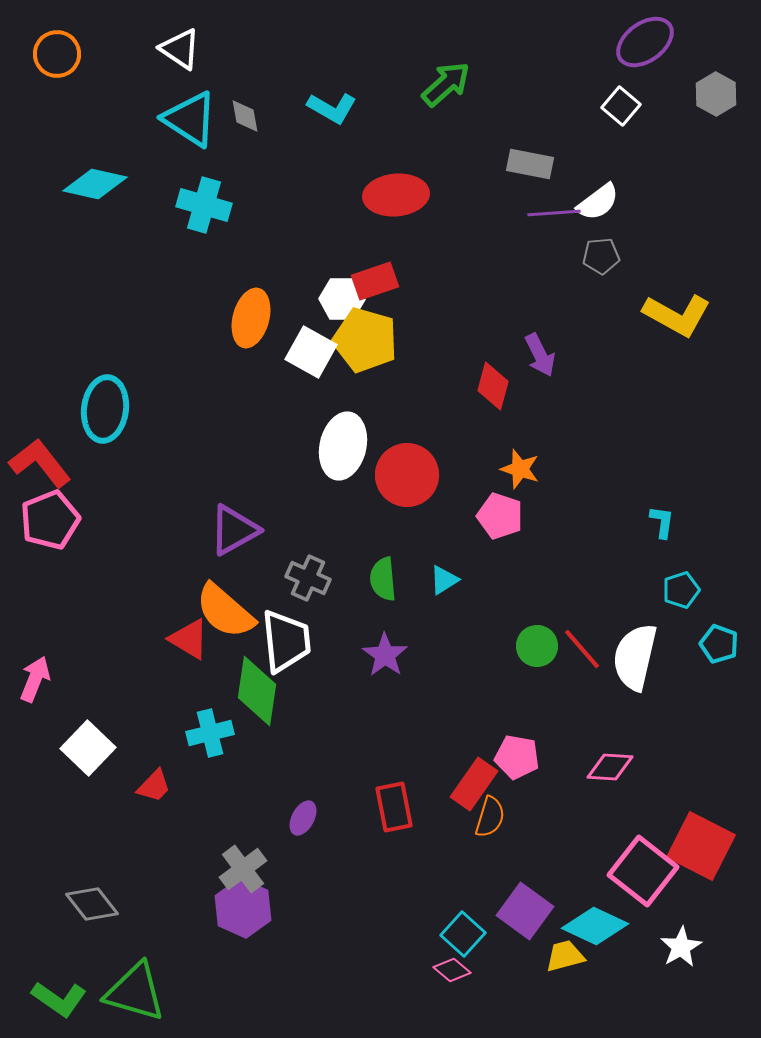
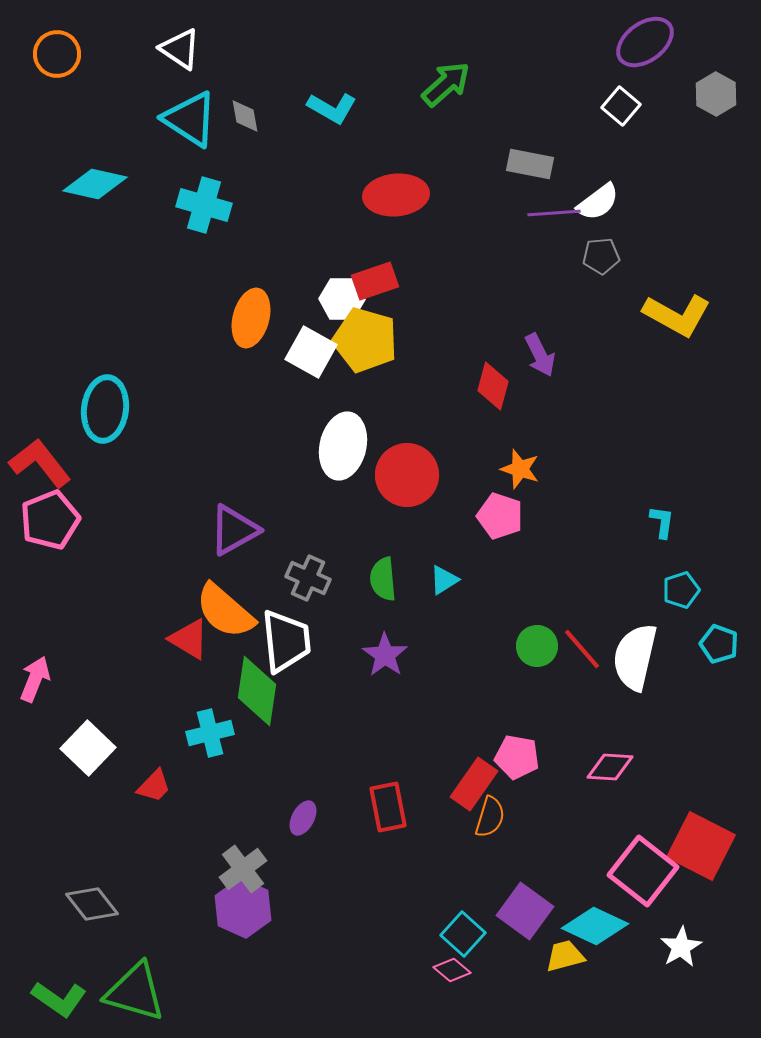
red rectangle at (394, 807): moved 6 px left
